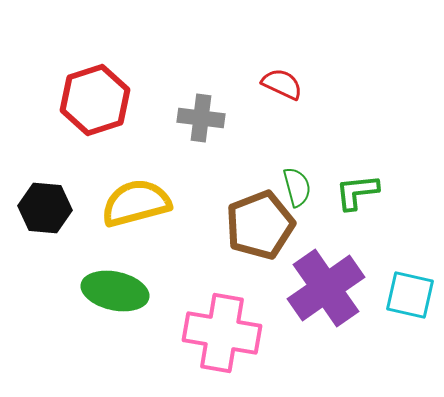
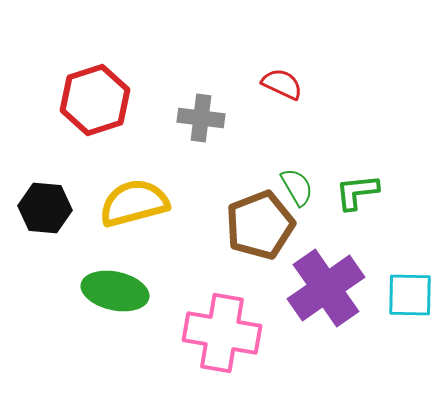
green semicircle: rotated 15 degrees counterclockwise
yellow semicircle: moved 2 px left
cyan square: rotated 12 degrees counterclockwise
